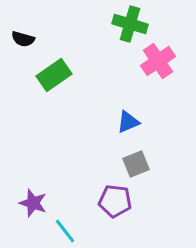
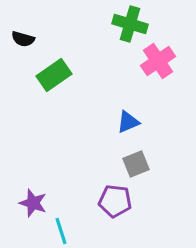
cyan line: moved 4 px left; rotated 20 degrees clockwise
